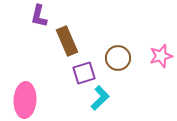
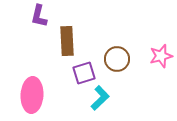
brown rectangle: rotated 20 degrees clockwise
brown circle: moved 1 px left, 1 px down
pink ellipse: moved 7 px right, 5 px up
